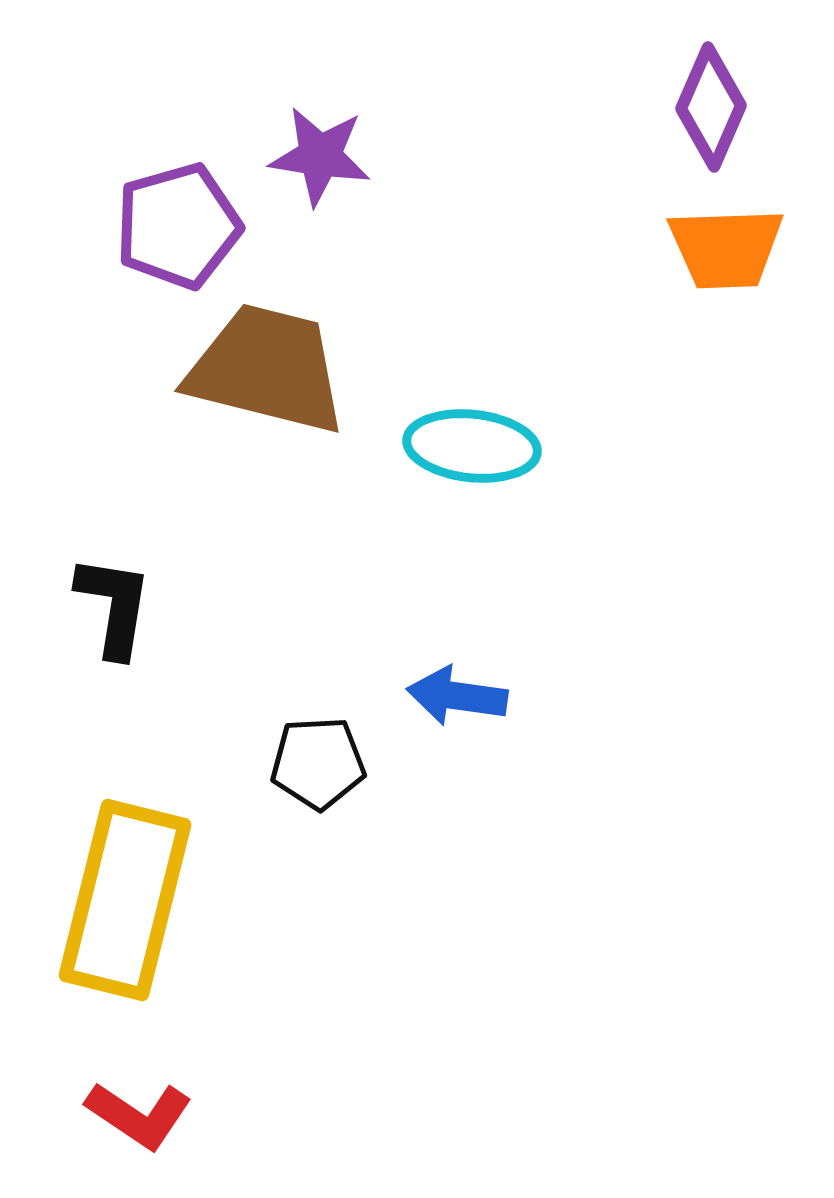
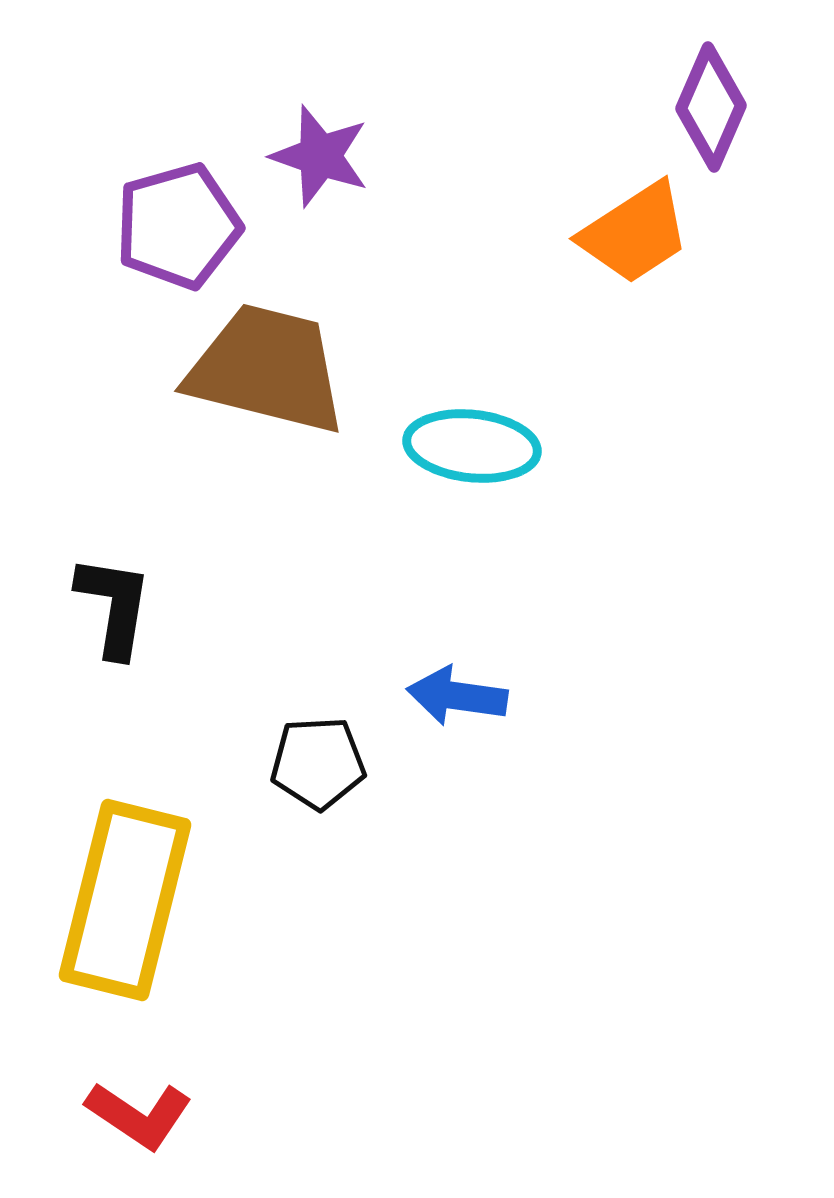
purple star: rotated 10 degrees clockwise
orange trapezoid: moved 91 px left, 15 px up; rotated 31 degrees counterclockwise
